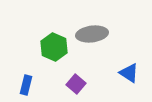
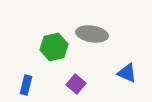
gray ellipse: rotated 16 degrees clockwise
green hexagon: rotated 24 degrees clockwise
blue triangle: moved 2 px left; rotated 10 degrees counterclockwise
